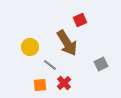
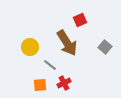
gray square: moved 4 px right, 17 px up; rotated 24 degrees counterclockwise
red cross: rotated 16 degrees clockwise
